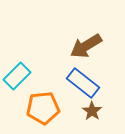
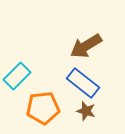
brown star: moved 6 px left; rotated 18 degrees counterclockwise
